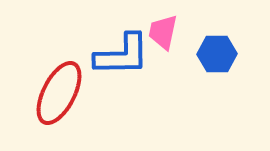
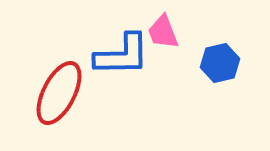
pink trapezoid: rotated 33 degrees counterclockwise
blue hexagon: moved 3 px right, 9 px down; rotated 12 degrees counterclockwise
